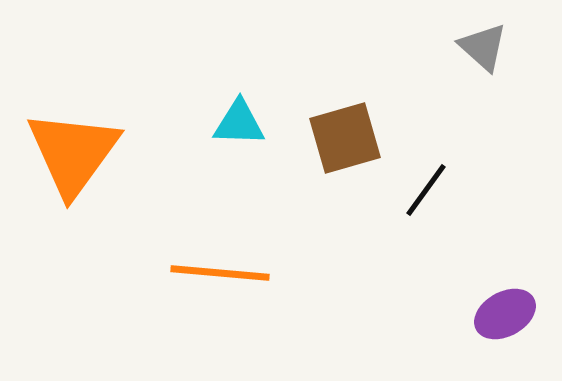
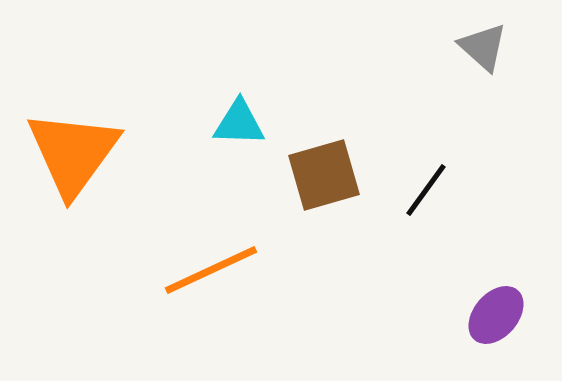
brown square: moved 21 px left, 37 px down
orange line: moved 9 px left, 3 px up; rotated 30 degrees counterclockwise
purple ellipse: moved 9 px left, 1 px down; rotated 20 degrees counterclockwise
